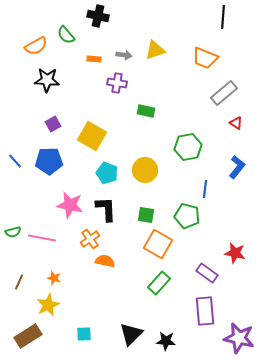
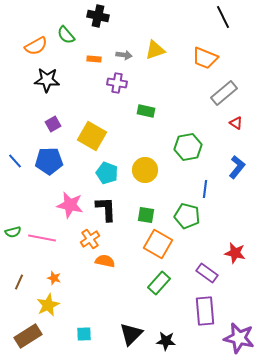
black line at (223, 17): rotated 30 degrees counterclockwise
